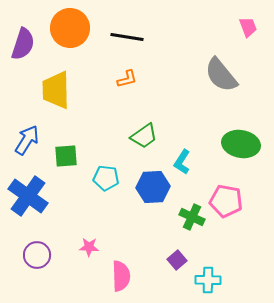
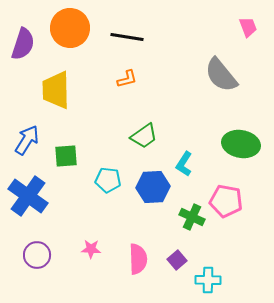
cyan L-shape: moved 2 px right, 2 px down
cyan pentagon: moved 2 px right, 2 px down
pink star: moved 2 px right, 2 px down
pink semicircle: moved 17 px right, 17 px up
